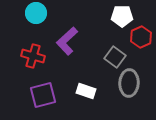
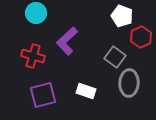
white pentagon: rotated 20 degrees clockwise
